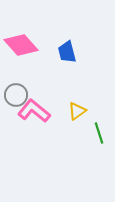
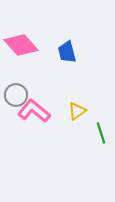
green line: moved 2 px right
